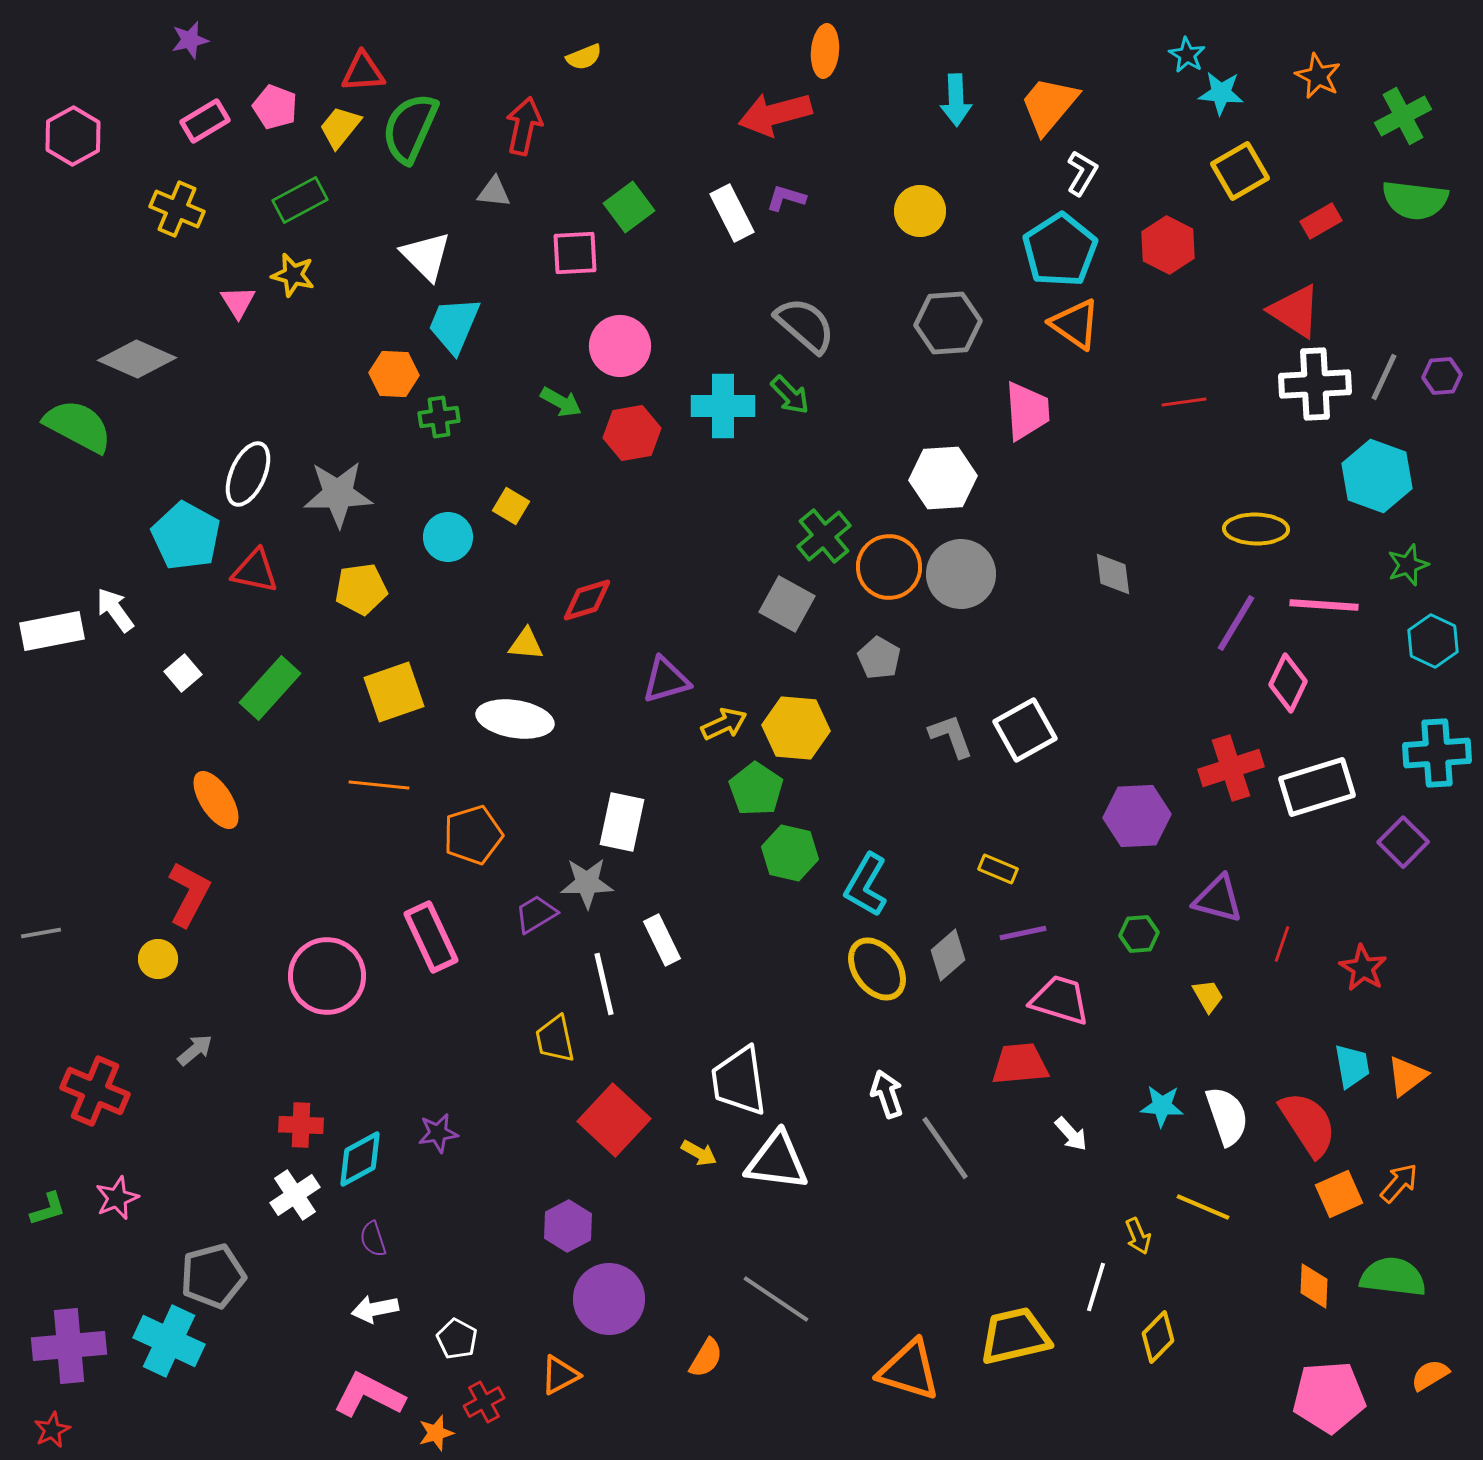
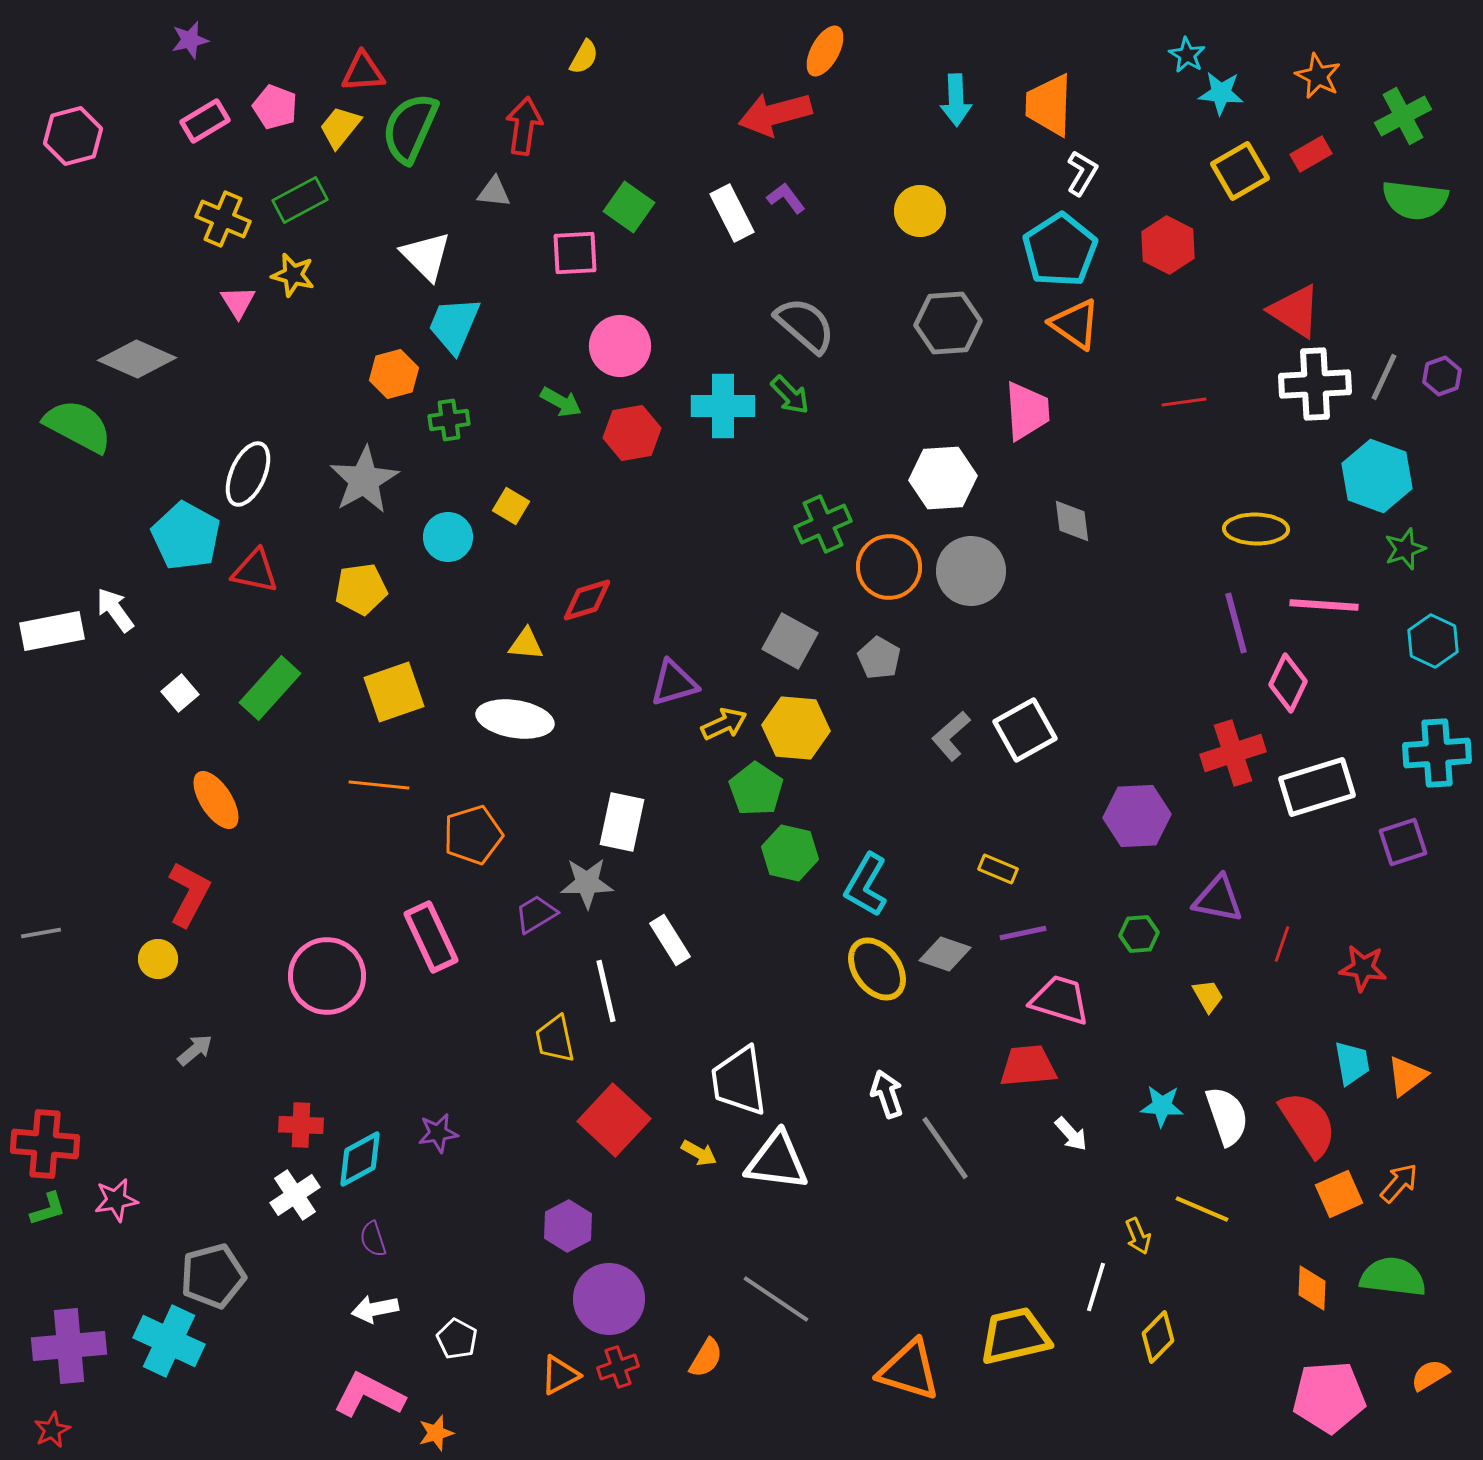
orange ellipse at (825, 51): rotated 24 degrees clockwise
yellow semicircle at (584, 57): rotated 39 degrees counterclockwise
orange trapezoid at (1049, 105): rotated 38 degrees counterclockwise
red arrow at (524, 126): rotated 4 degrees counterclockwise
pink hexagon at (73, 136): rotated 14 degrees clockwise
purple L-shape at (786, 198): rotated 36 degrees clockwise
green square at (629, 207): rotated 18 degrees counterclockwise
yellow cross at (177, 209): moved 46 px right, 10 px down
red rectangle at (1321, 221): moved 10 px left, 67 px up
orange hexagon at (394, 374): rotated 18 degrees counterclockwise
purple hexagon at (1442, 376): rotated 15 degrees counterclockwise
green cross at (439, 417): moved 10 px right, 3 px down
gray star at (338, 494): moved 26 px right, 14 px up; rotated 28 degrees counterclockwise
green cross at (824, 536): moved 1 px left, 12 px up; rotated 16 degrees clockwise
green star at (1408, 565): moved 3 px left, 16 px up
gray circle at (961, 574): moved 10 px right, 3 px up
gray diamond at (1113, 574): moved 41 px left, 53 px up
gray square at (787, 604): moved 3 px right, 37 px down
purple line at (1236, 623): rotated 46 degrees counterclockwise
white square at (183, 673): moved 3 px left, 20 px down
purple triangle at (666, 680): moved 8 px right, 3 px down
gray L-shape at (951, 736): rotated 111 degrees counterclockwise
red cross at (1231, 768): moved 2 px right, 15 px up
purple square at (1403, 842): rotated 27 degrees clockwise
purple triangle at (1218, 899): rotated 4 degrees counterclockwise
white rectangle at (662, 940): moved 8 px right; rotated 6 degrees counterclockwise
gray diamond at (948, 955): moved 3 px left, 1 px up; rotated 60 degrees clockwise
red star at (1363, 968): rotated 24 degrees counterclockwise
white line at (604, 984): moved 2 px right, 7 px down
red trapezoid at (1020, 1064): moved 8 px right, 2 px down
cyan trapezoid at (1352, 1066): moved 3 px up
red cross at (95, 1091): moved 50 px left, 53 px down; rotated 18 degrees counterclockwise
pink star at (117, 1198): moved 1 px left, 2 px down; rotated 12 degrees clockwise
yellow line at (1203, 1207): moved 1 px left, 2 px down
orange diamond at (1314, 1286): moved 2 px left, 2 px down
red cross at (484, 1402): moved 134 px right, 35 px up; rotated 9 degrees clockwise
